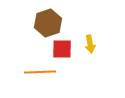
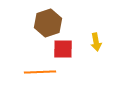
yellow arrow: moved 6 px right, 2 px up
red square: moved 1 px right
